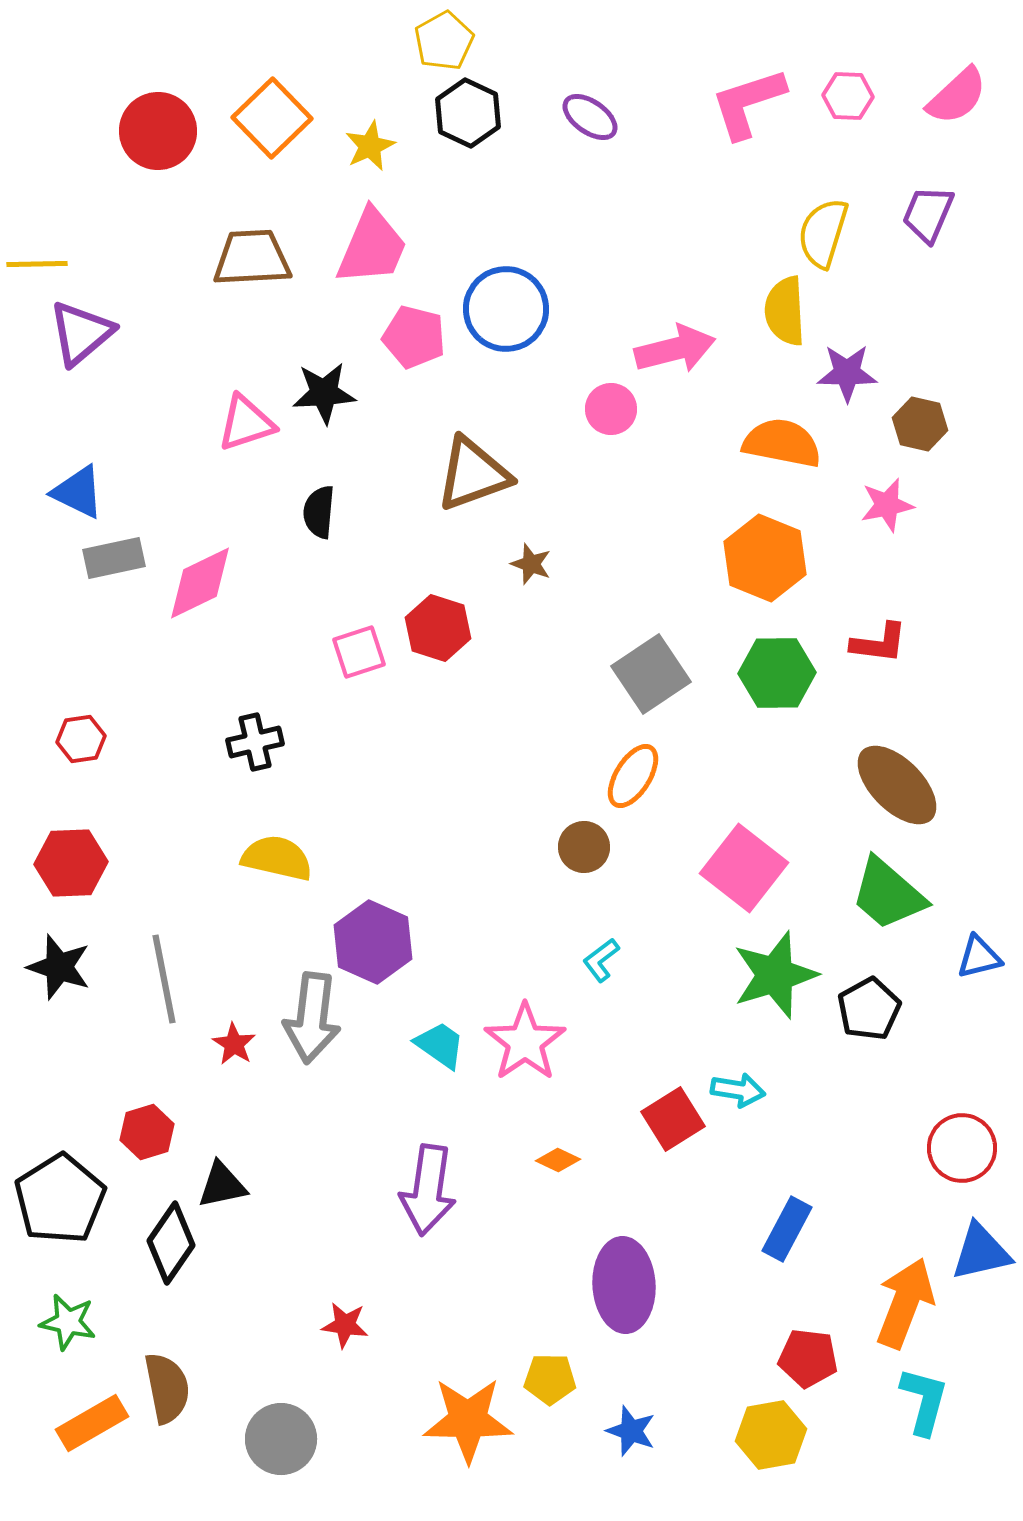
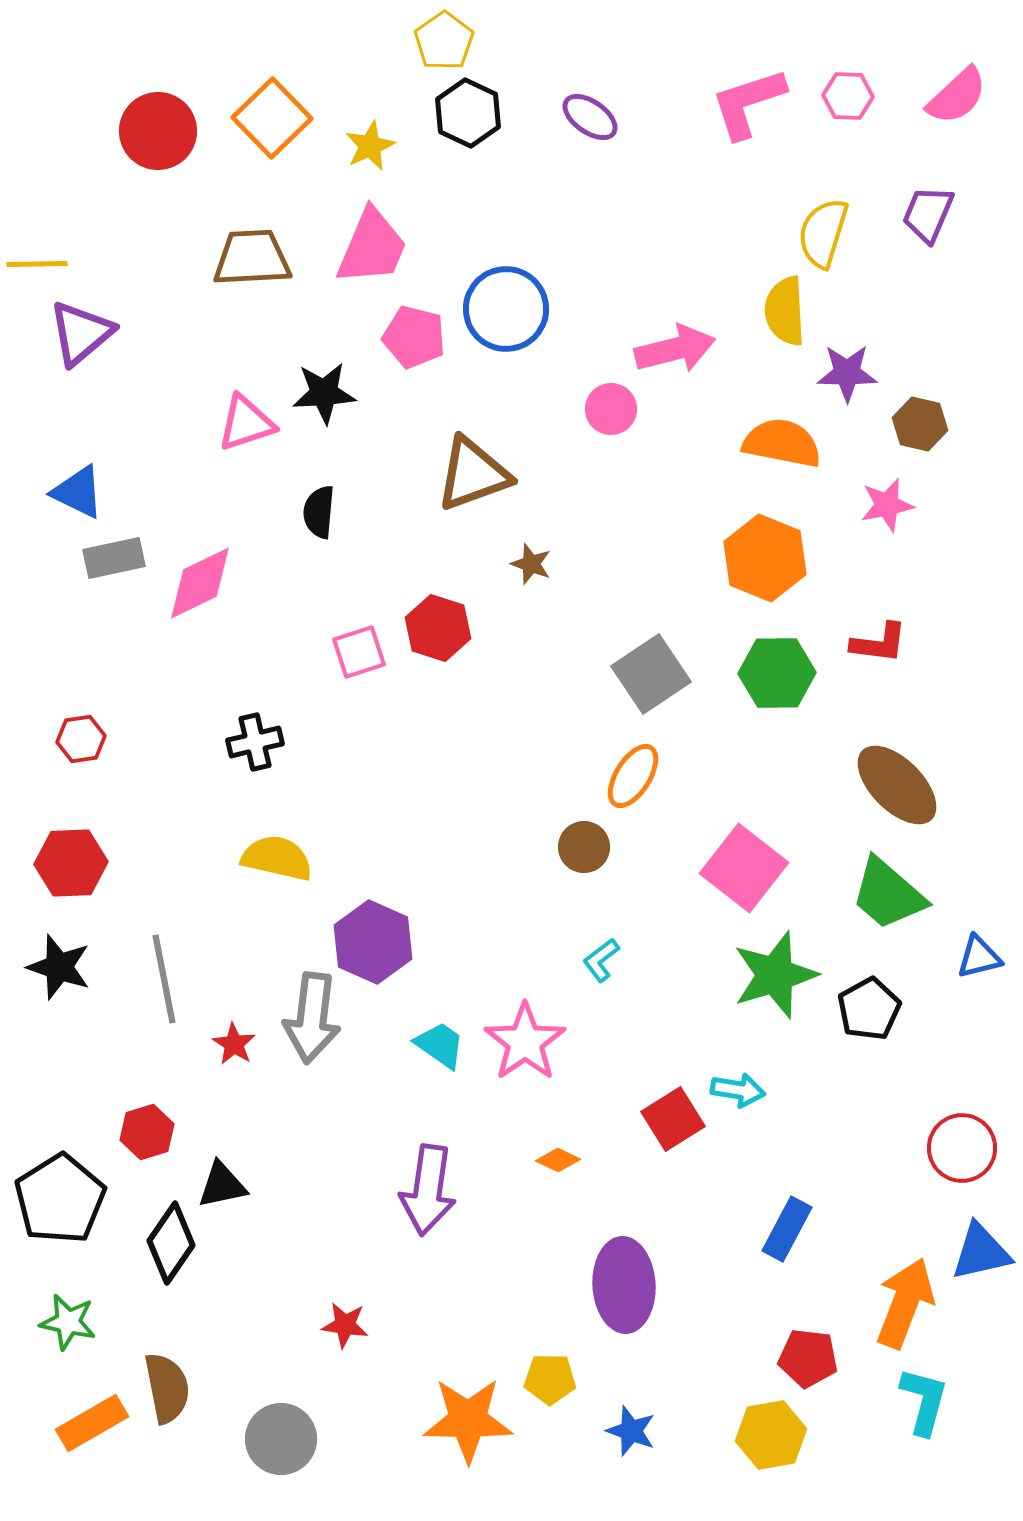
yellow pentagon at (444, 41): rotated 6 degrees counterclockwise
